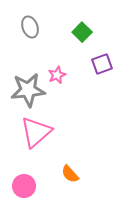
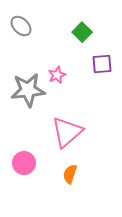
gray ellipse: moved 9 px left, 1 px up; rotated 25 degrees counterclockwise
purple square: rotated 15 degrees clockwise
pink triangle: moved 31 px right
orange semicircle: rotated 60 degrees clockwise
pink circle: moved 23 px up
